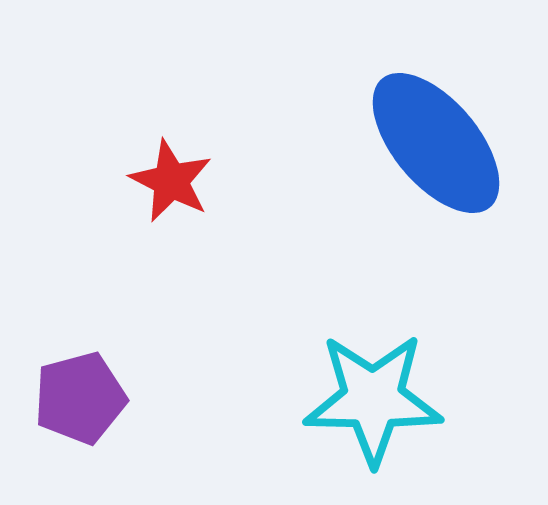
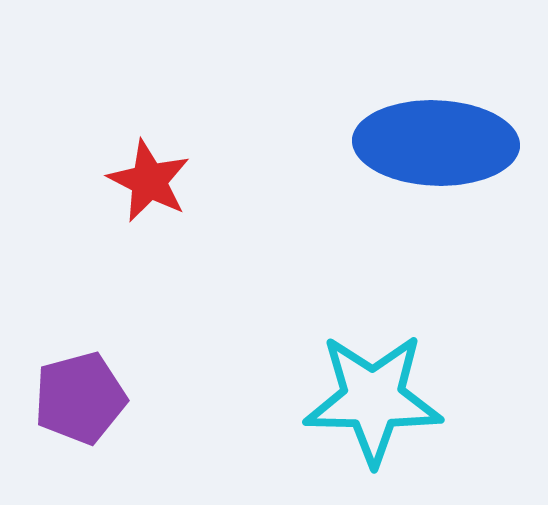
blue ellipse: rotated 48 degrees counterclockwise
red star: moved 22 px left
